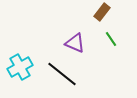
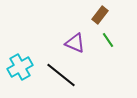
brown rectangle: moved 2 px left, 3 px down
green line: moved 3 px left, 1 px down
black line: moved 1 px left, 1 px down
